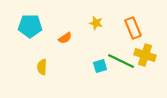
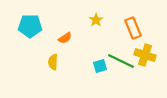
yellow star: moved 3 px up; rotated 24 degrees clockwise
yellow semicircle: moved 11 px right, 5 px up
